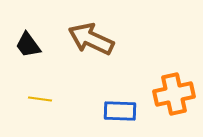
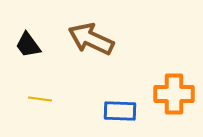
orange cross: rotated 12 degrees clockwise
